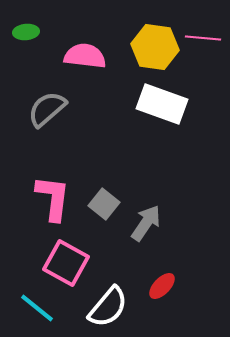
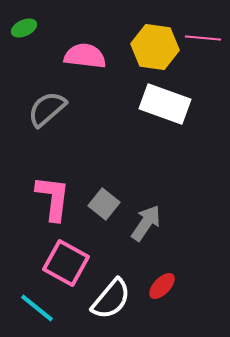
green ellipse: moved 2 px left, 4 px up; rotated 20 degrees counterclockwise
white rectangle: moved 3 px right
white semicircle: moved 3 px right, 8 px up
